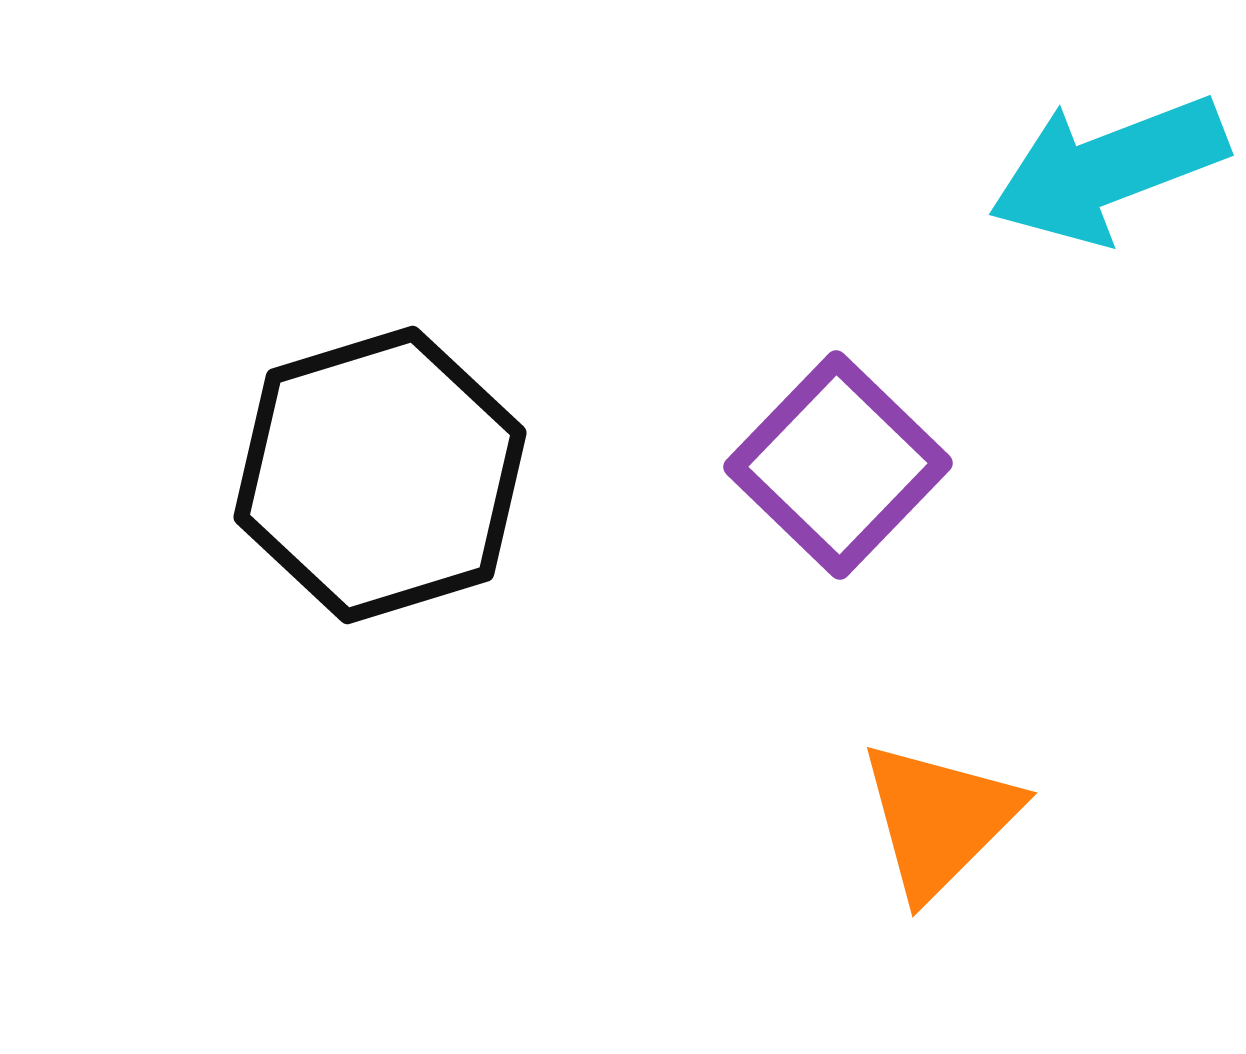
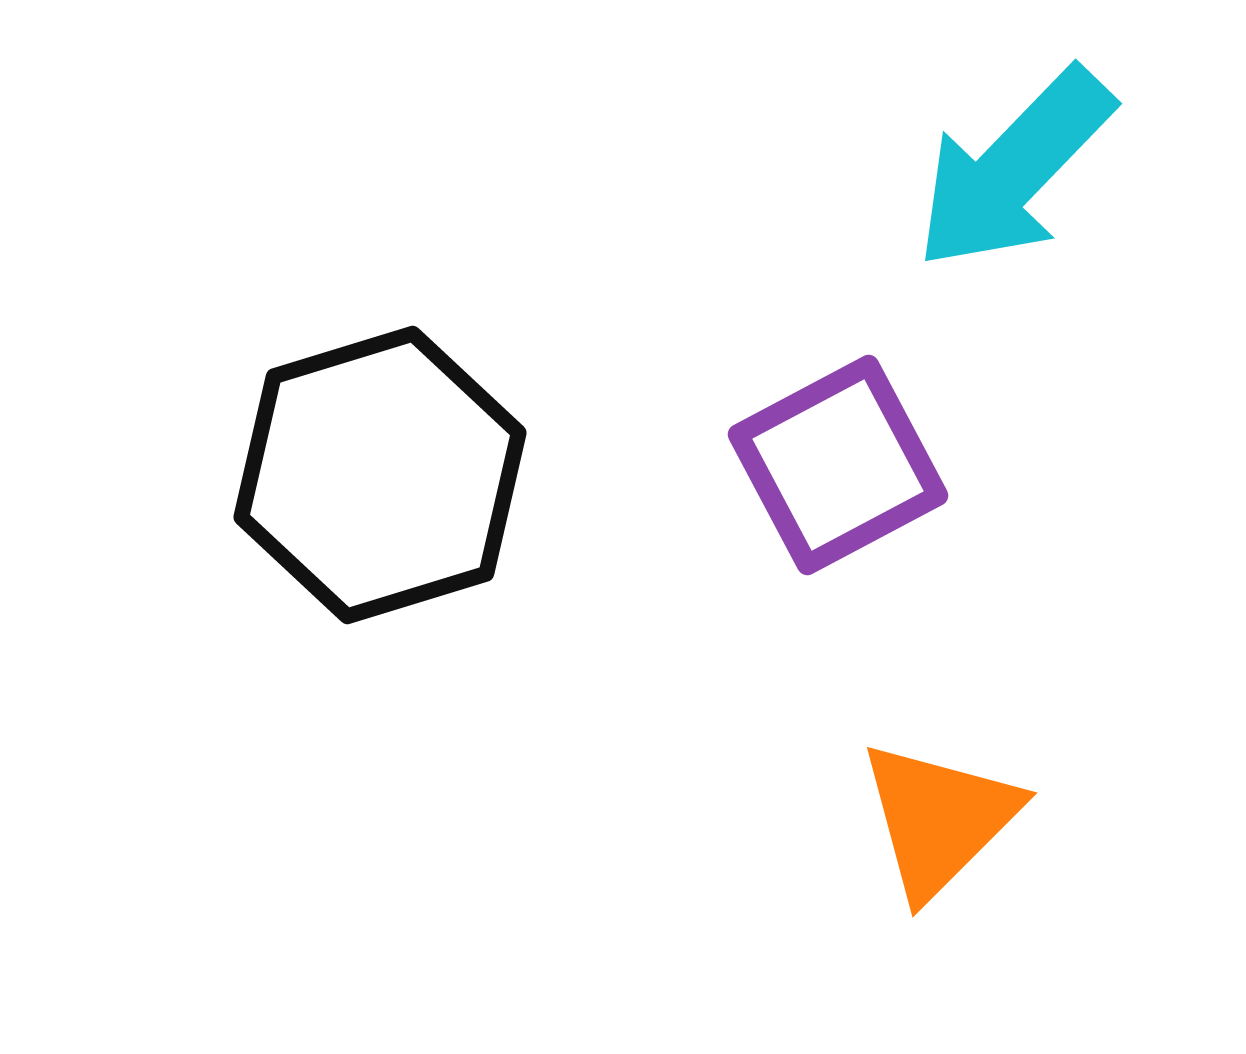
cyan arrow: moved 94 px left; rotated 25 degrees counterclockwise
purple square: rotated 18 degrees clockwise
